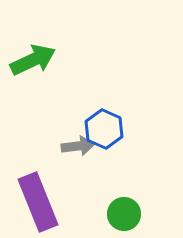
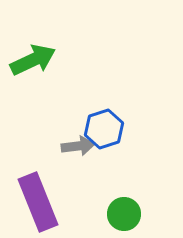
blue hexagon: rotated 18 degrees clockwise
